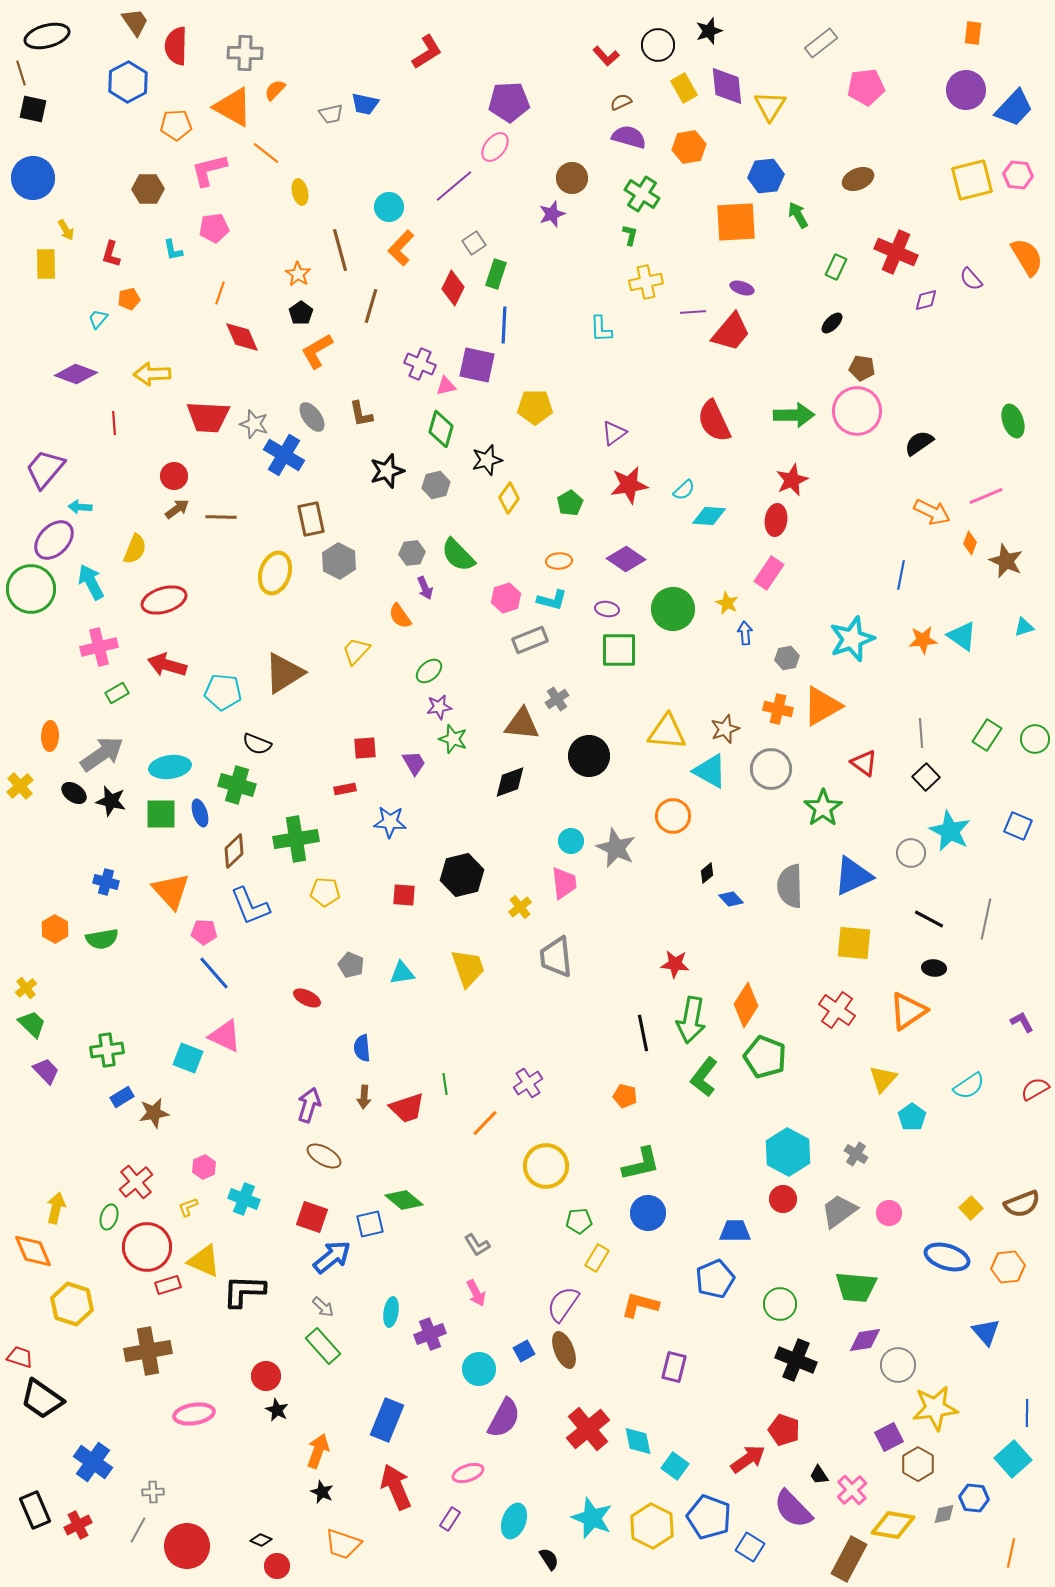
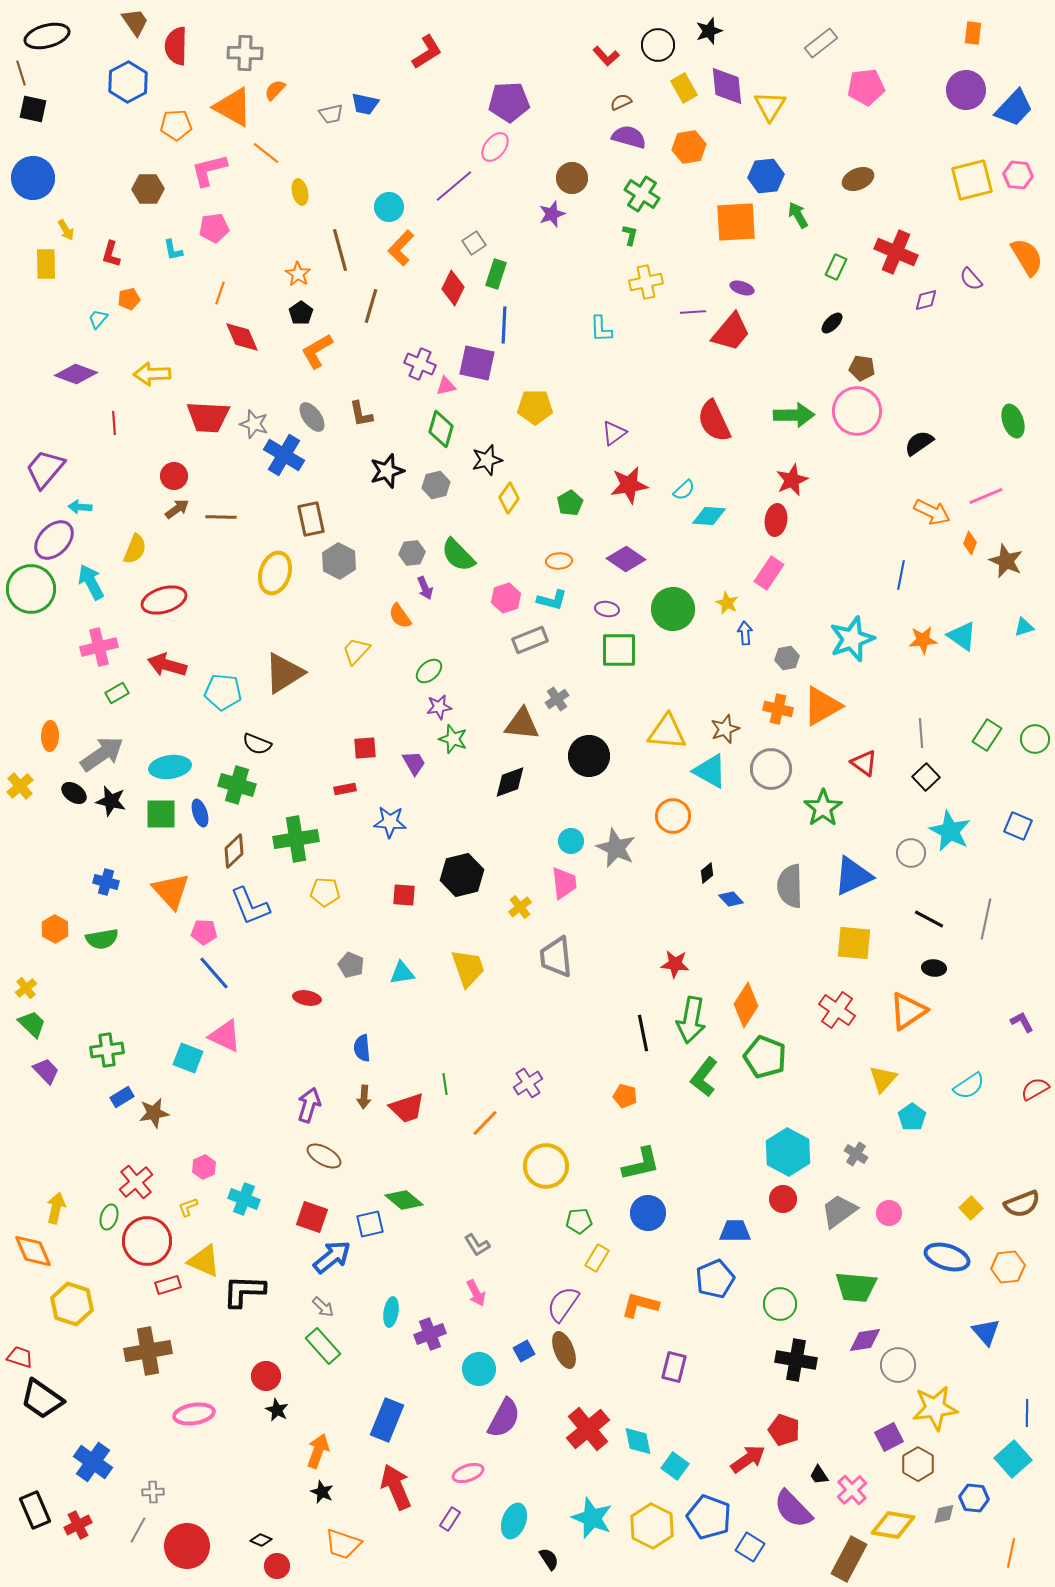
purple square at (477, 365): moved 2 px up
red ellipse at (307, 998): rotated 16 degrees counterclockwise
red circle at (147, 1247): moved 6 px up
black cross at (796, 1360): rotated 12 degrees counterclockwise
